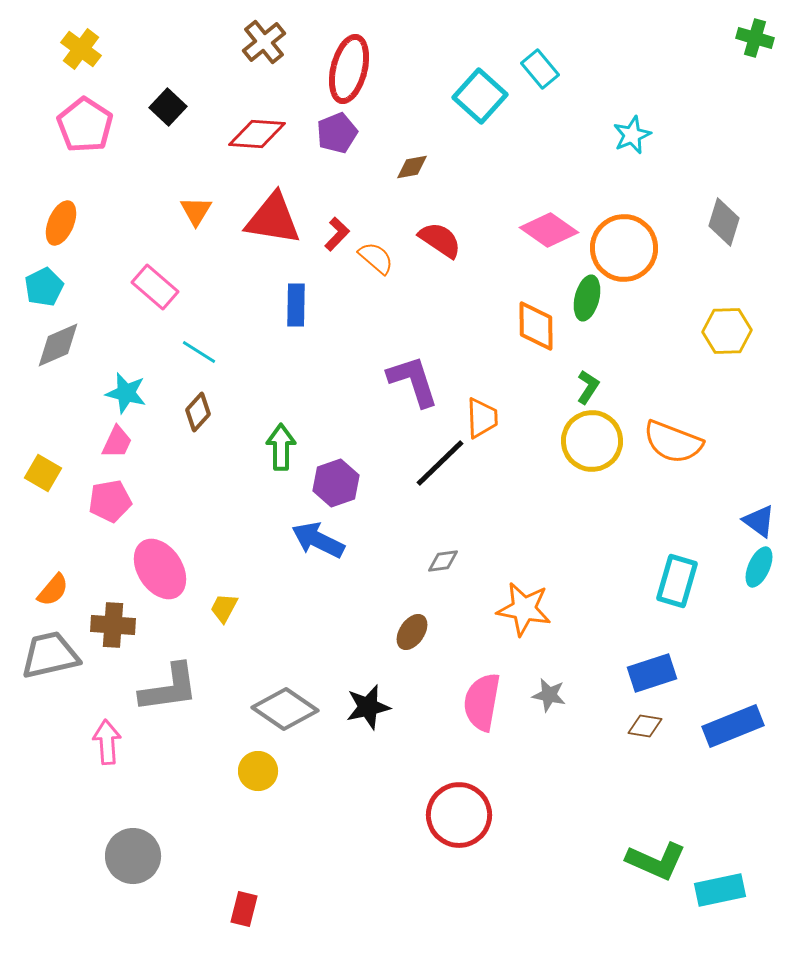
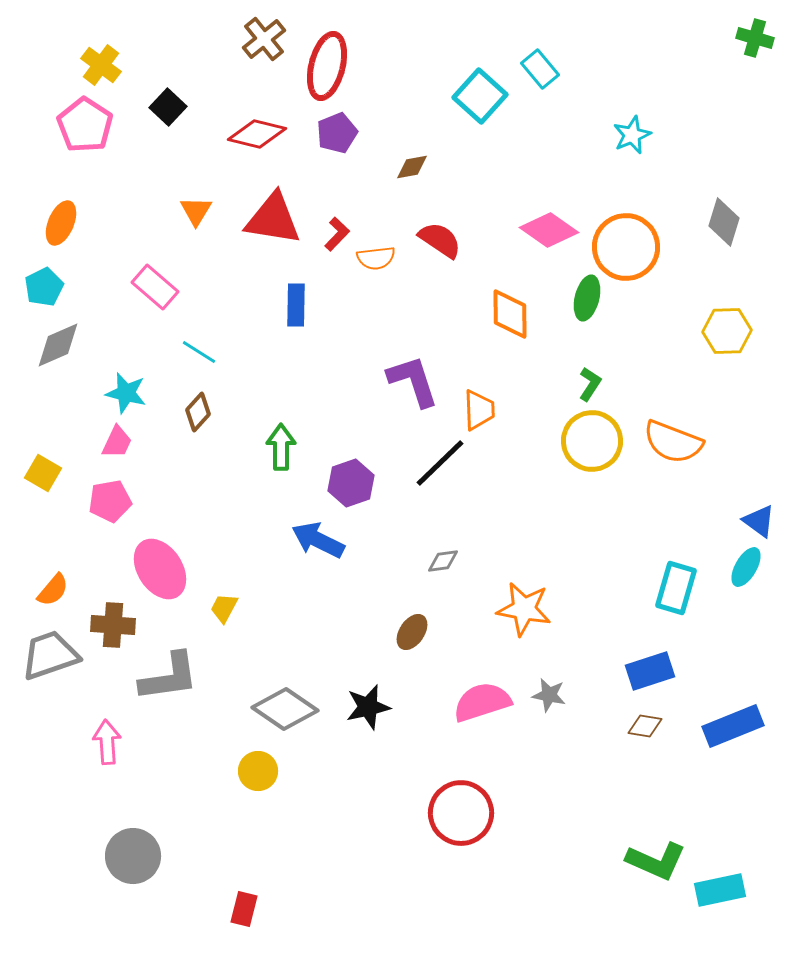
brown cross at (264, 42): moved 3 px up
yellow cross at (81, 49): moved 20 px right, 16 px down
red ellipse at (349, 69): moved 22 px left, 3 px up
red diamond at (257, 134): rotated 10 degrees clockwise
orange circle at (624, 248): moved 2 px right, 1 px up
orange semicircle at (376, 258): rotated 132 degrees clockwise
orange diamond at (536, 326): moved 26 px left, 12 px up
green L-shape at (588, 387): moved 2 px right, 3 px up
orange trapezoid at (482, 418): moved 3 px left, 8 px up
purple hexagon at (336, 483): moved 15 px right
cyan ellipse at (759, 567): moved 13 px left; rotated 6 degrees clockwise
cyan rectangle at (677, 581): moved 1 px left, 7 px down
gray trapezoid at (50, 655): rotated 6 degrees counterclockwise
blue rectangle at (652, 673): moved 2 px left, 2 px up
gray L-shape at (169, 688): moved 11 px up
pink semicircle at (482, 702): rotated 62 degrees clockwise
red circle at (459, 815): moved 2 px right, 2 px up
